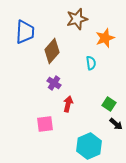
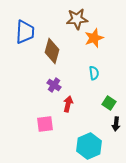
brown star: rotated 10 degrees clockwise
orange star: moved 11 px left
brown diamond: rotated 25 degrees counterclockwise
cyan semicircle: moved 3 px right, 10 px down
purple cross: moved 2 px down
green square: moved 1 px up
black arrow: rotated 56 degrees clockwise
